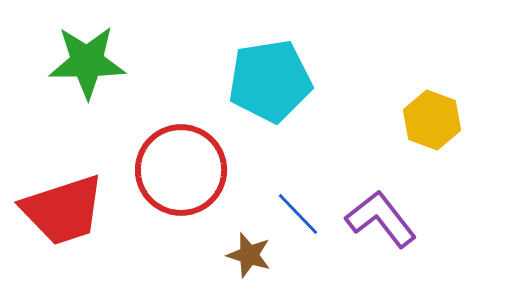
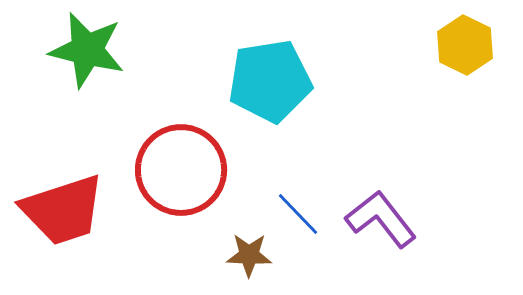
green star: moved 12 px up; rotated 14 degrees clockwise
yellow hexagon: moved 33 px right, 75 px up; rotated 6 degrees clockwise
brown star: rotated 15 degrees counterclockwise
